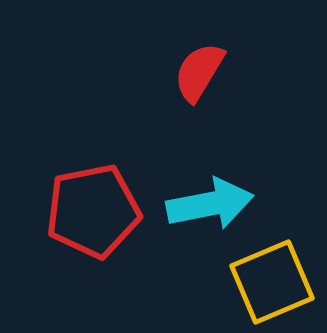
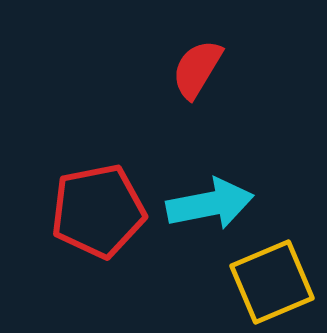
red semicircle: moved 2 px left, 3 px up
red pentagon: moved 5 px right
